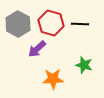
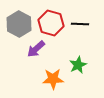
gray hexagon: moved 1 px right
purple arrow: moved 1 px left
green star: moved 6 px left; rotated 30 degrees clockwise
